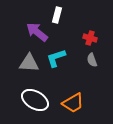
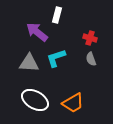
gray semicircle: moved 1 px left, 1 px up
